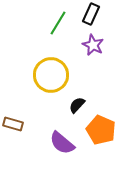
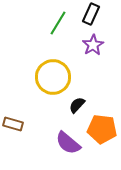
purple star: rotated 15 degrees clockwise
yellow circle: moved 2 px right, 2 px down
orange pentagon: moved 1 px right, 1 px up; rotated 16 degrees counterclockwise
purple semicircle: moved 6 px right
